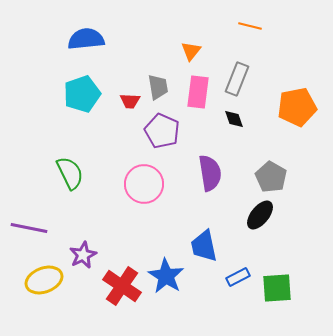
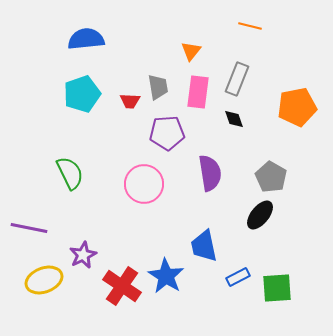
purple pentagon: moved 5 px right, 2 px down; rotated 28 degrees counterclockwise
